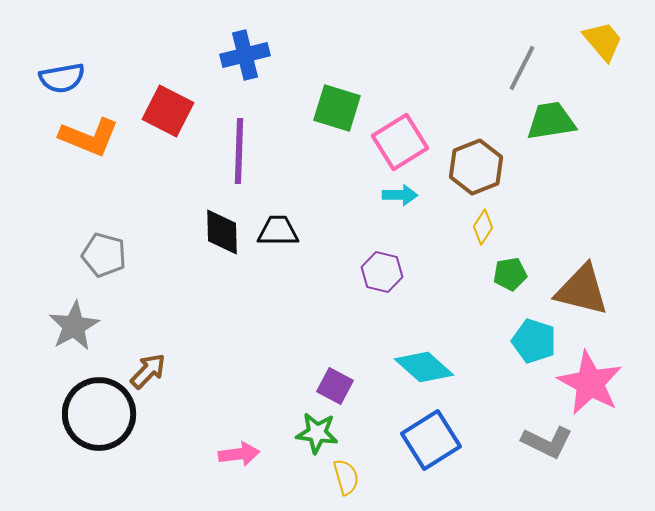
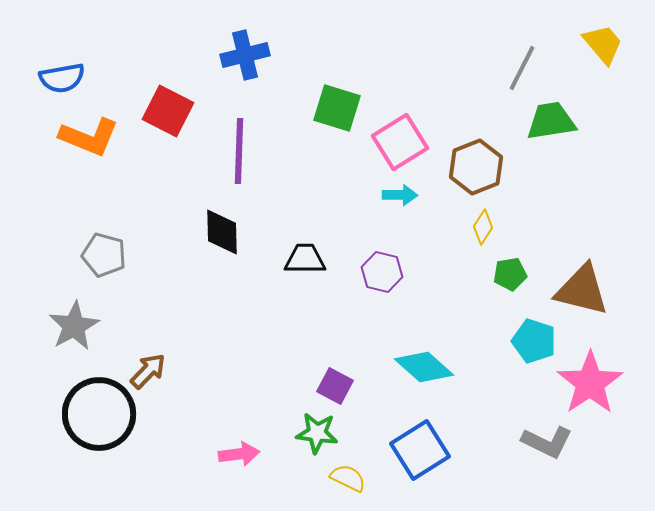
yellow trapezoid: moved 3 px down
black trapezoid: moved 27 px right, 28 px down
pink star: rotated 10 degrees clockwise
blue square: moved 11 px left, 10 px down
yellow semicircle: moved 2 px right, 1 px down; rotated 48 degrees counterclockwise
